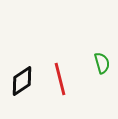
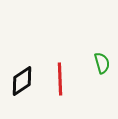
red line: rotated 12 degrees clockwise
